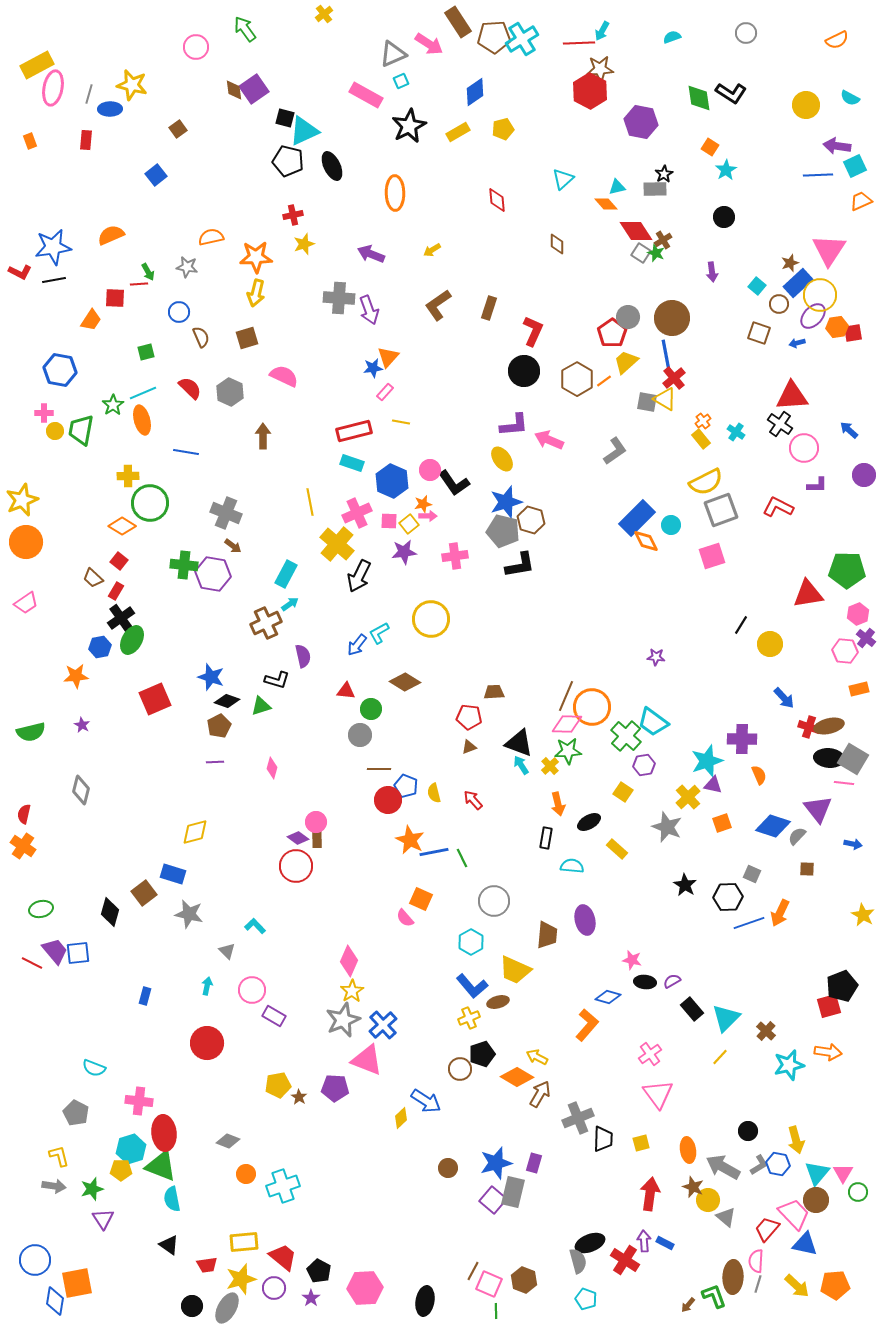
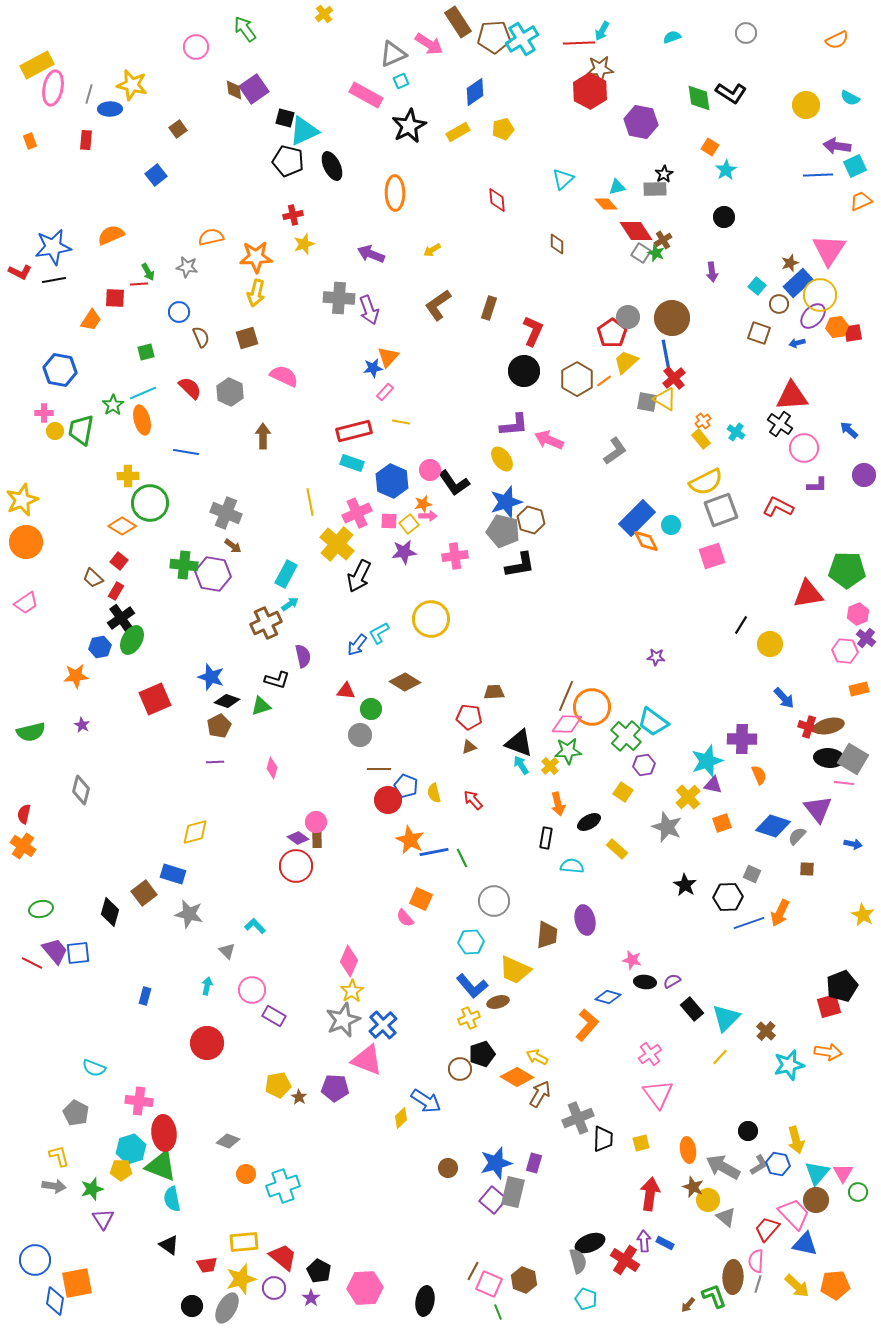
cyan hexagon at (471, 942): rotated 25 degrees clockwise
green line at (496, 1311): moved 2 px right, 1 px down; rotated 21 degrees counterclockwise
